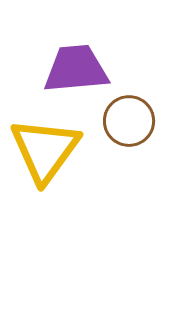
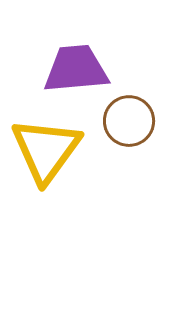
yellow triangle: moved 1 px right
